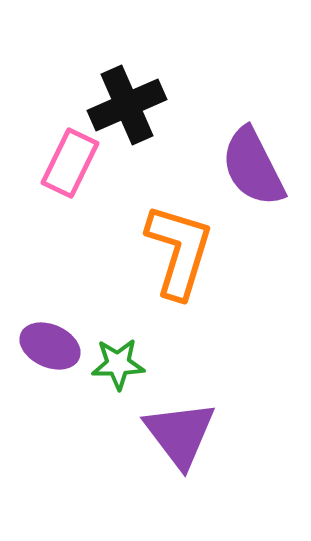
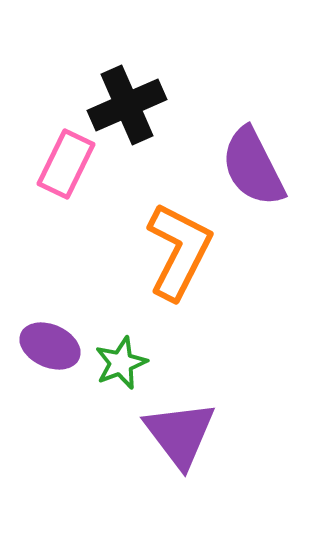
pink rectangle: moved 4 px left, 1 px down
orange L-shape: rotated 10 degrees clockwise
green star: moved 3 px right, 1 px up; rotated 20 degrees counterclockwise
